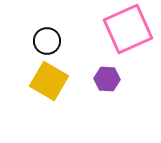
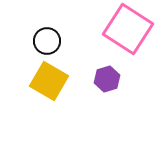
pink square: rotated 33 degrees counterclockwise
purple hexagon: rotated 20 degrees counterclockwise
